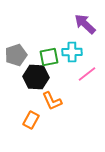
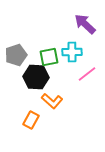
orange L-shape: rotated 25 degrees counterclockwise
